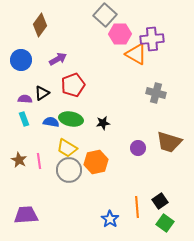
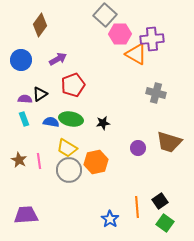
black triangle: moved 2 px left, 1 px down
